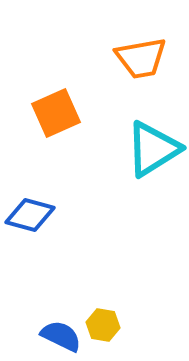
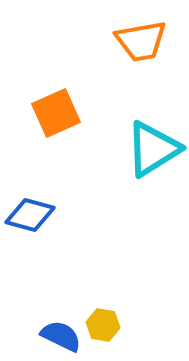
orange trapezoid: moved 17 px up
